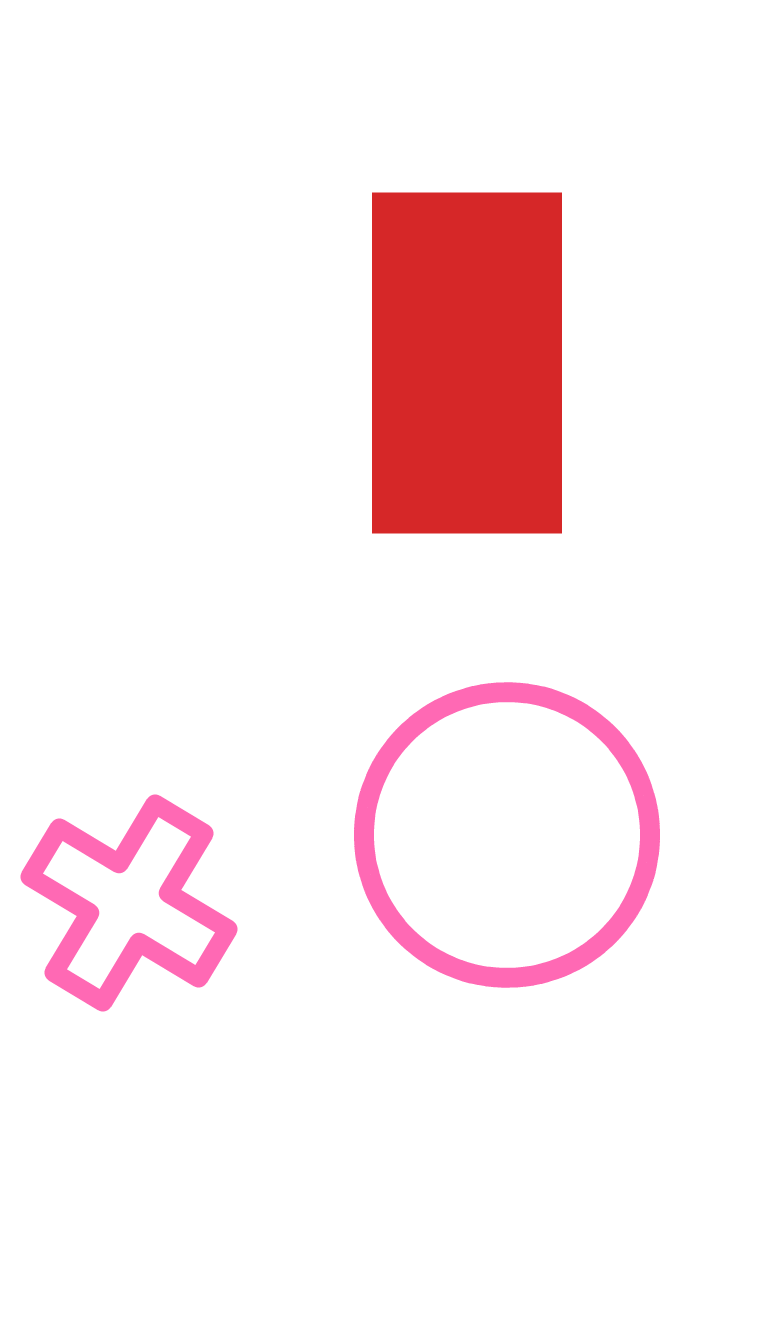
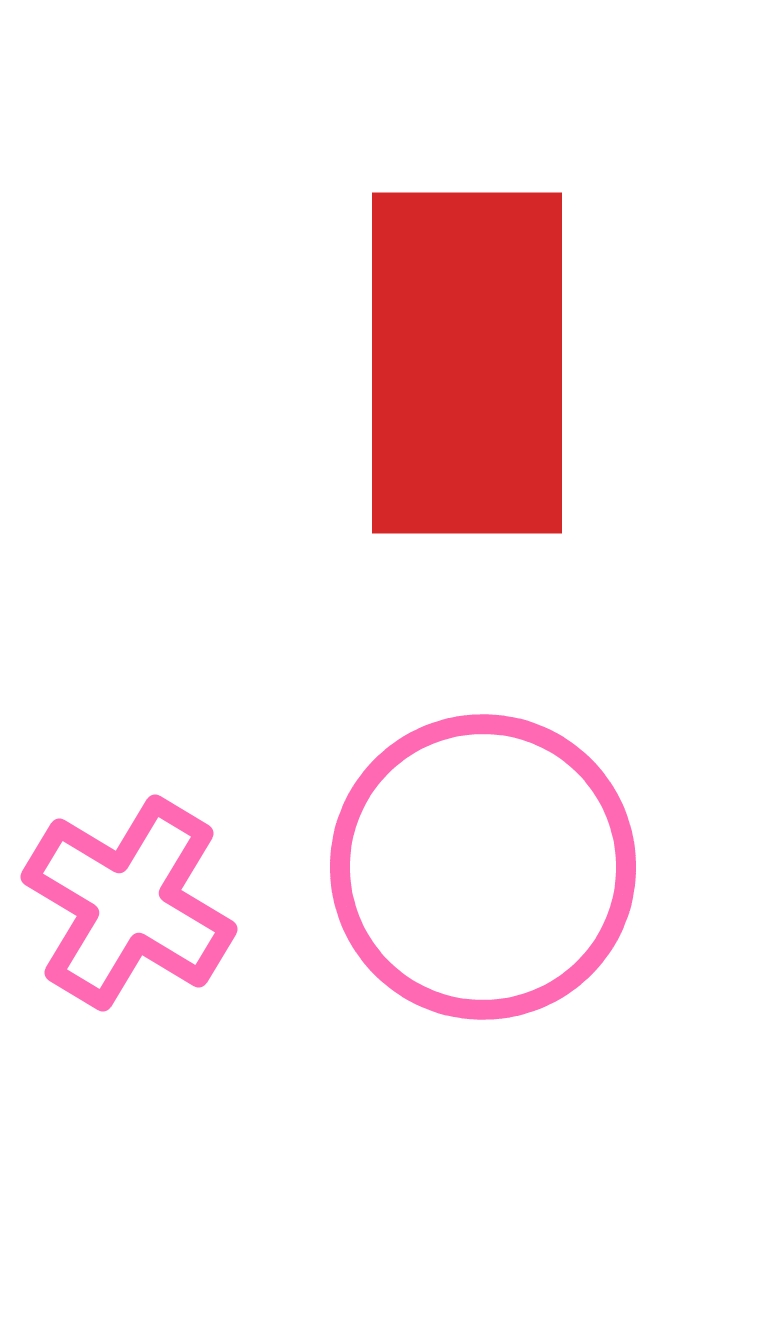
pink circle: moved 24 px left, 32 px down
